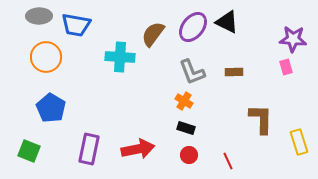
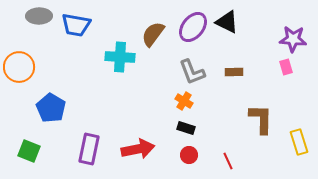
orange circle: moved 27 px left, 10 px down
